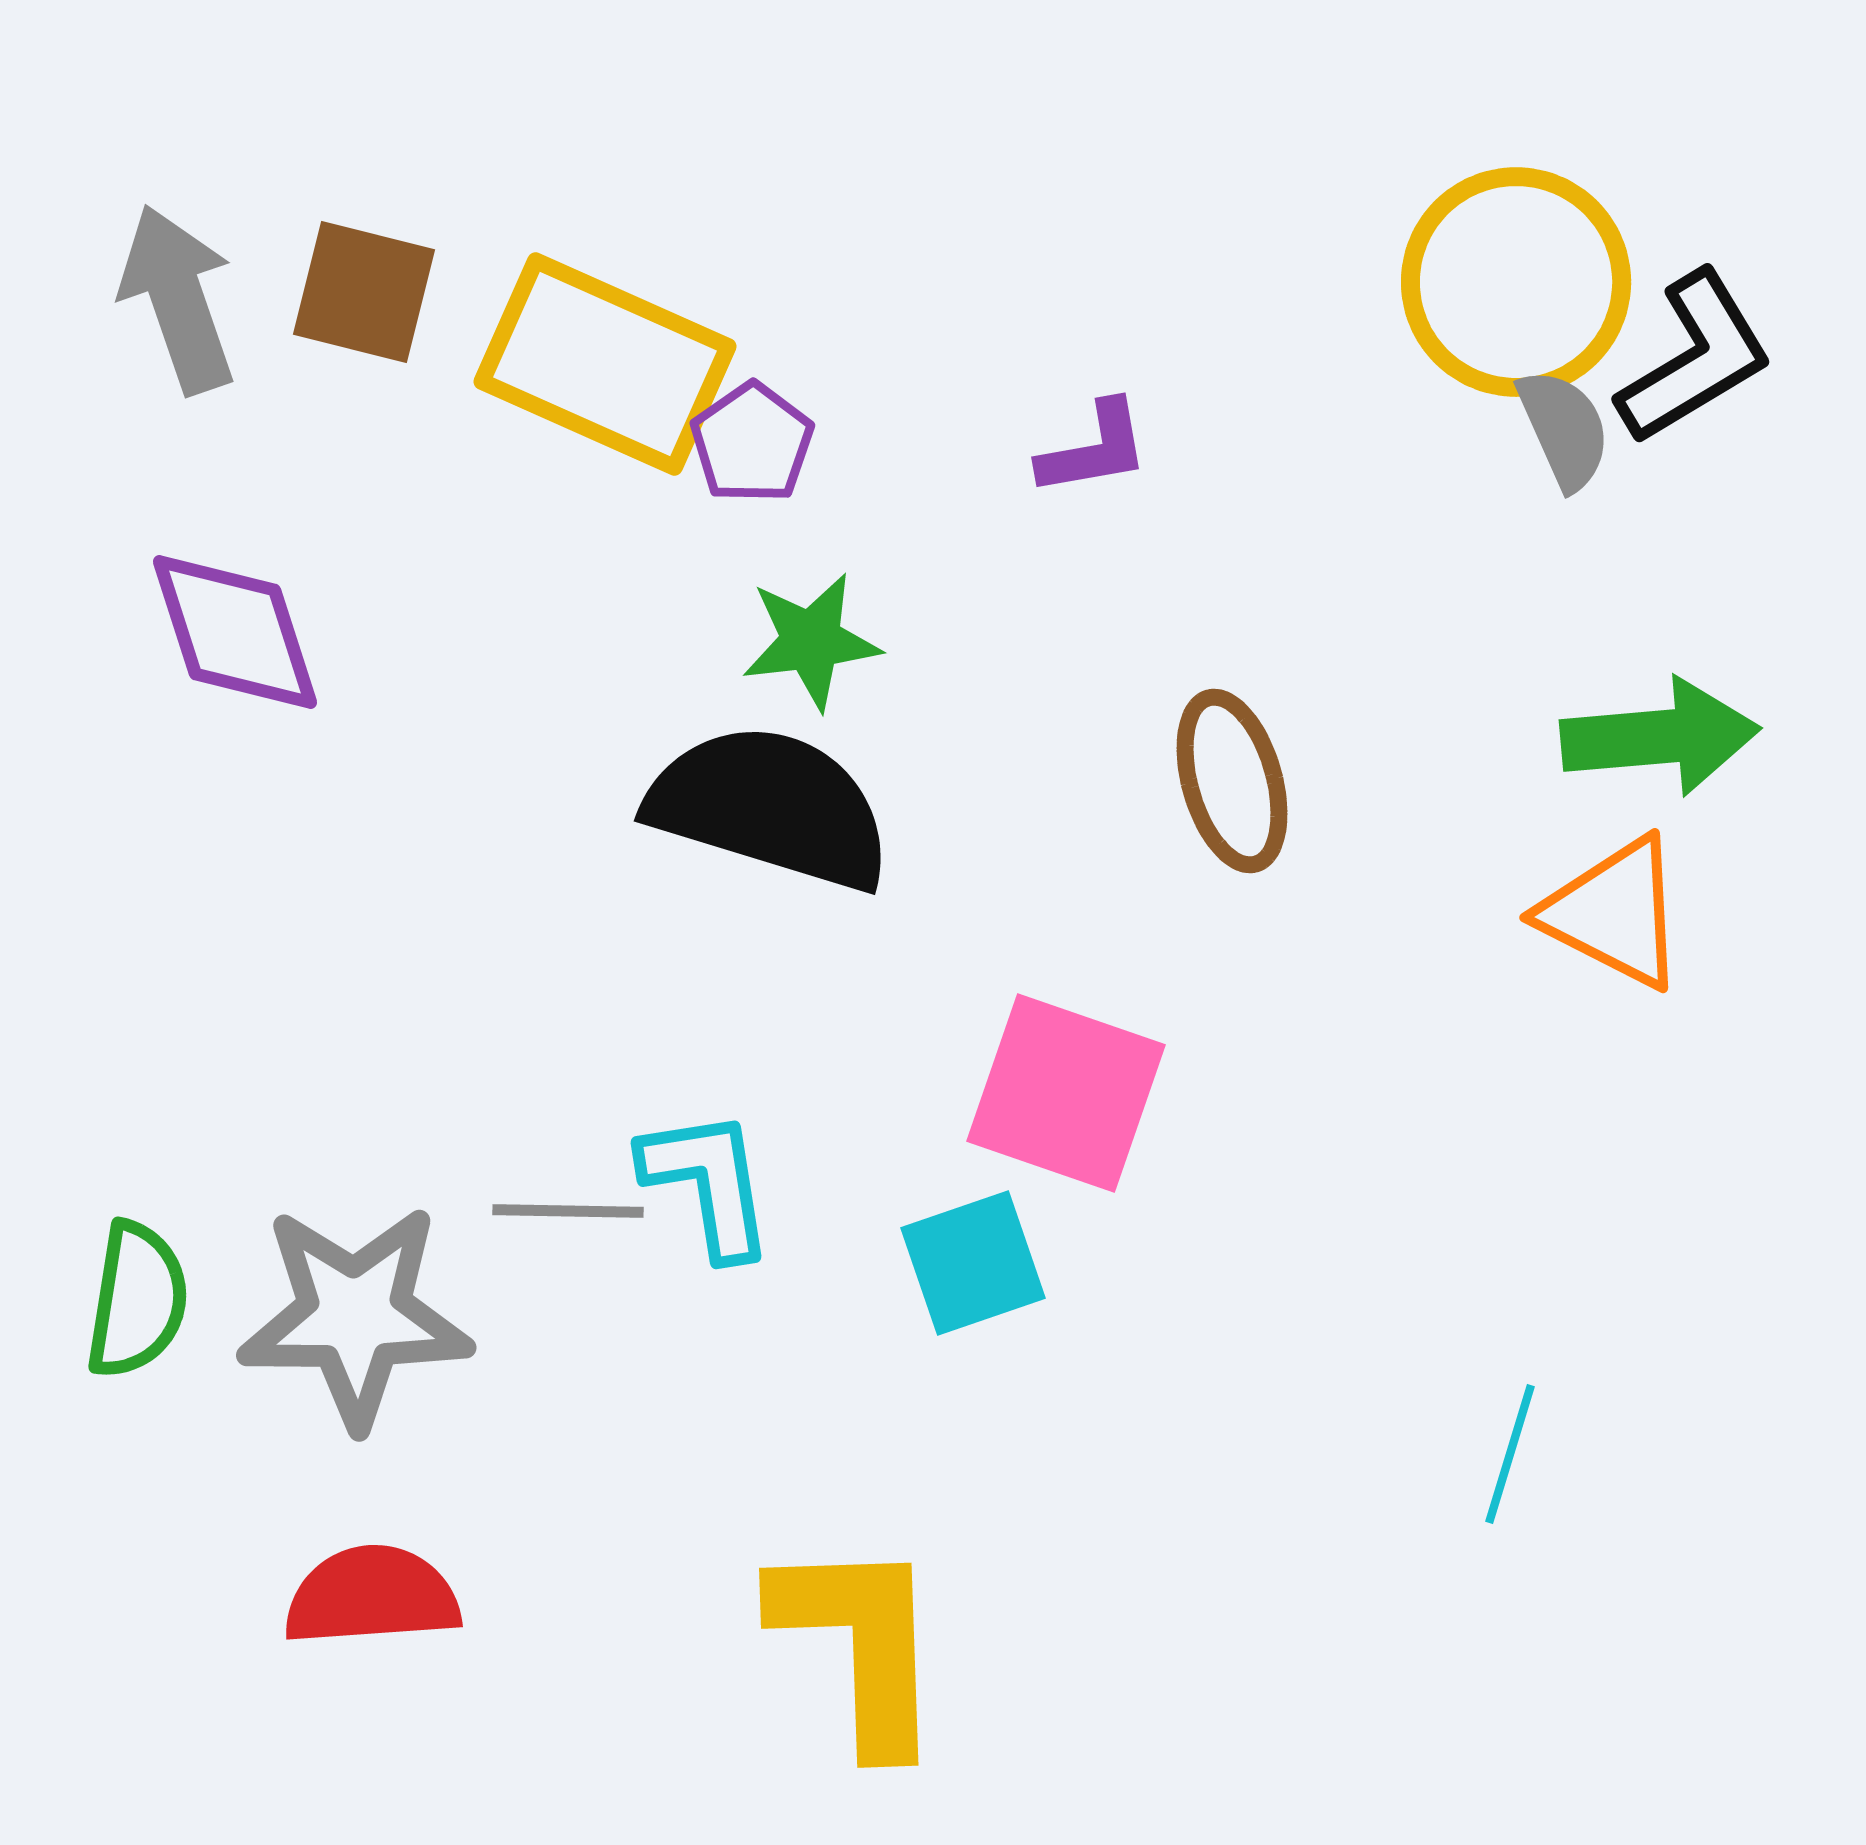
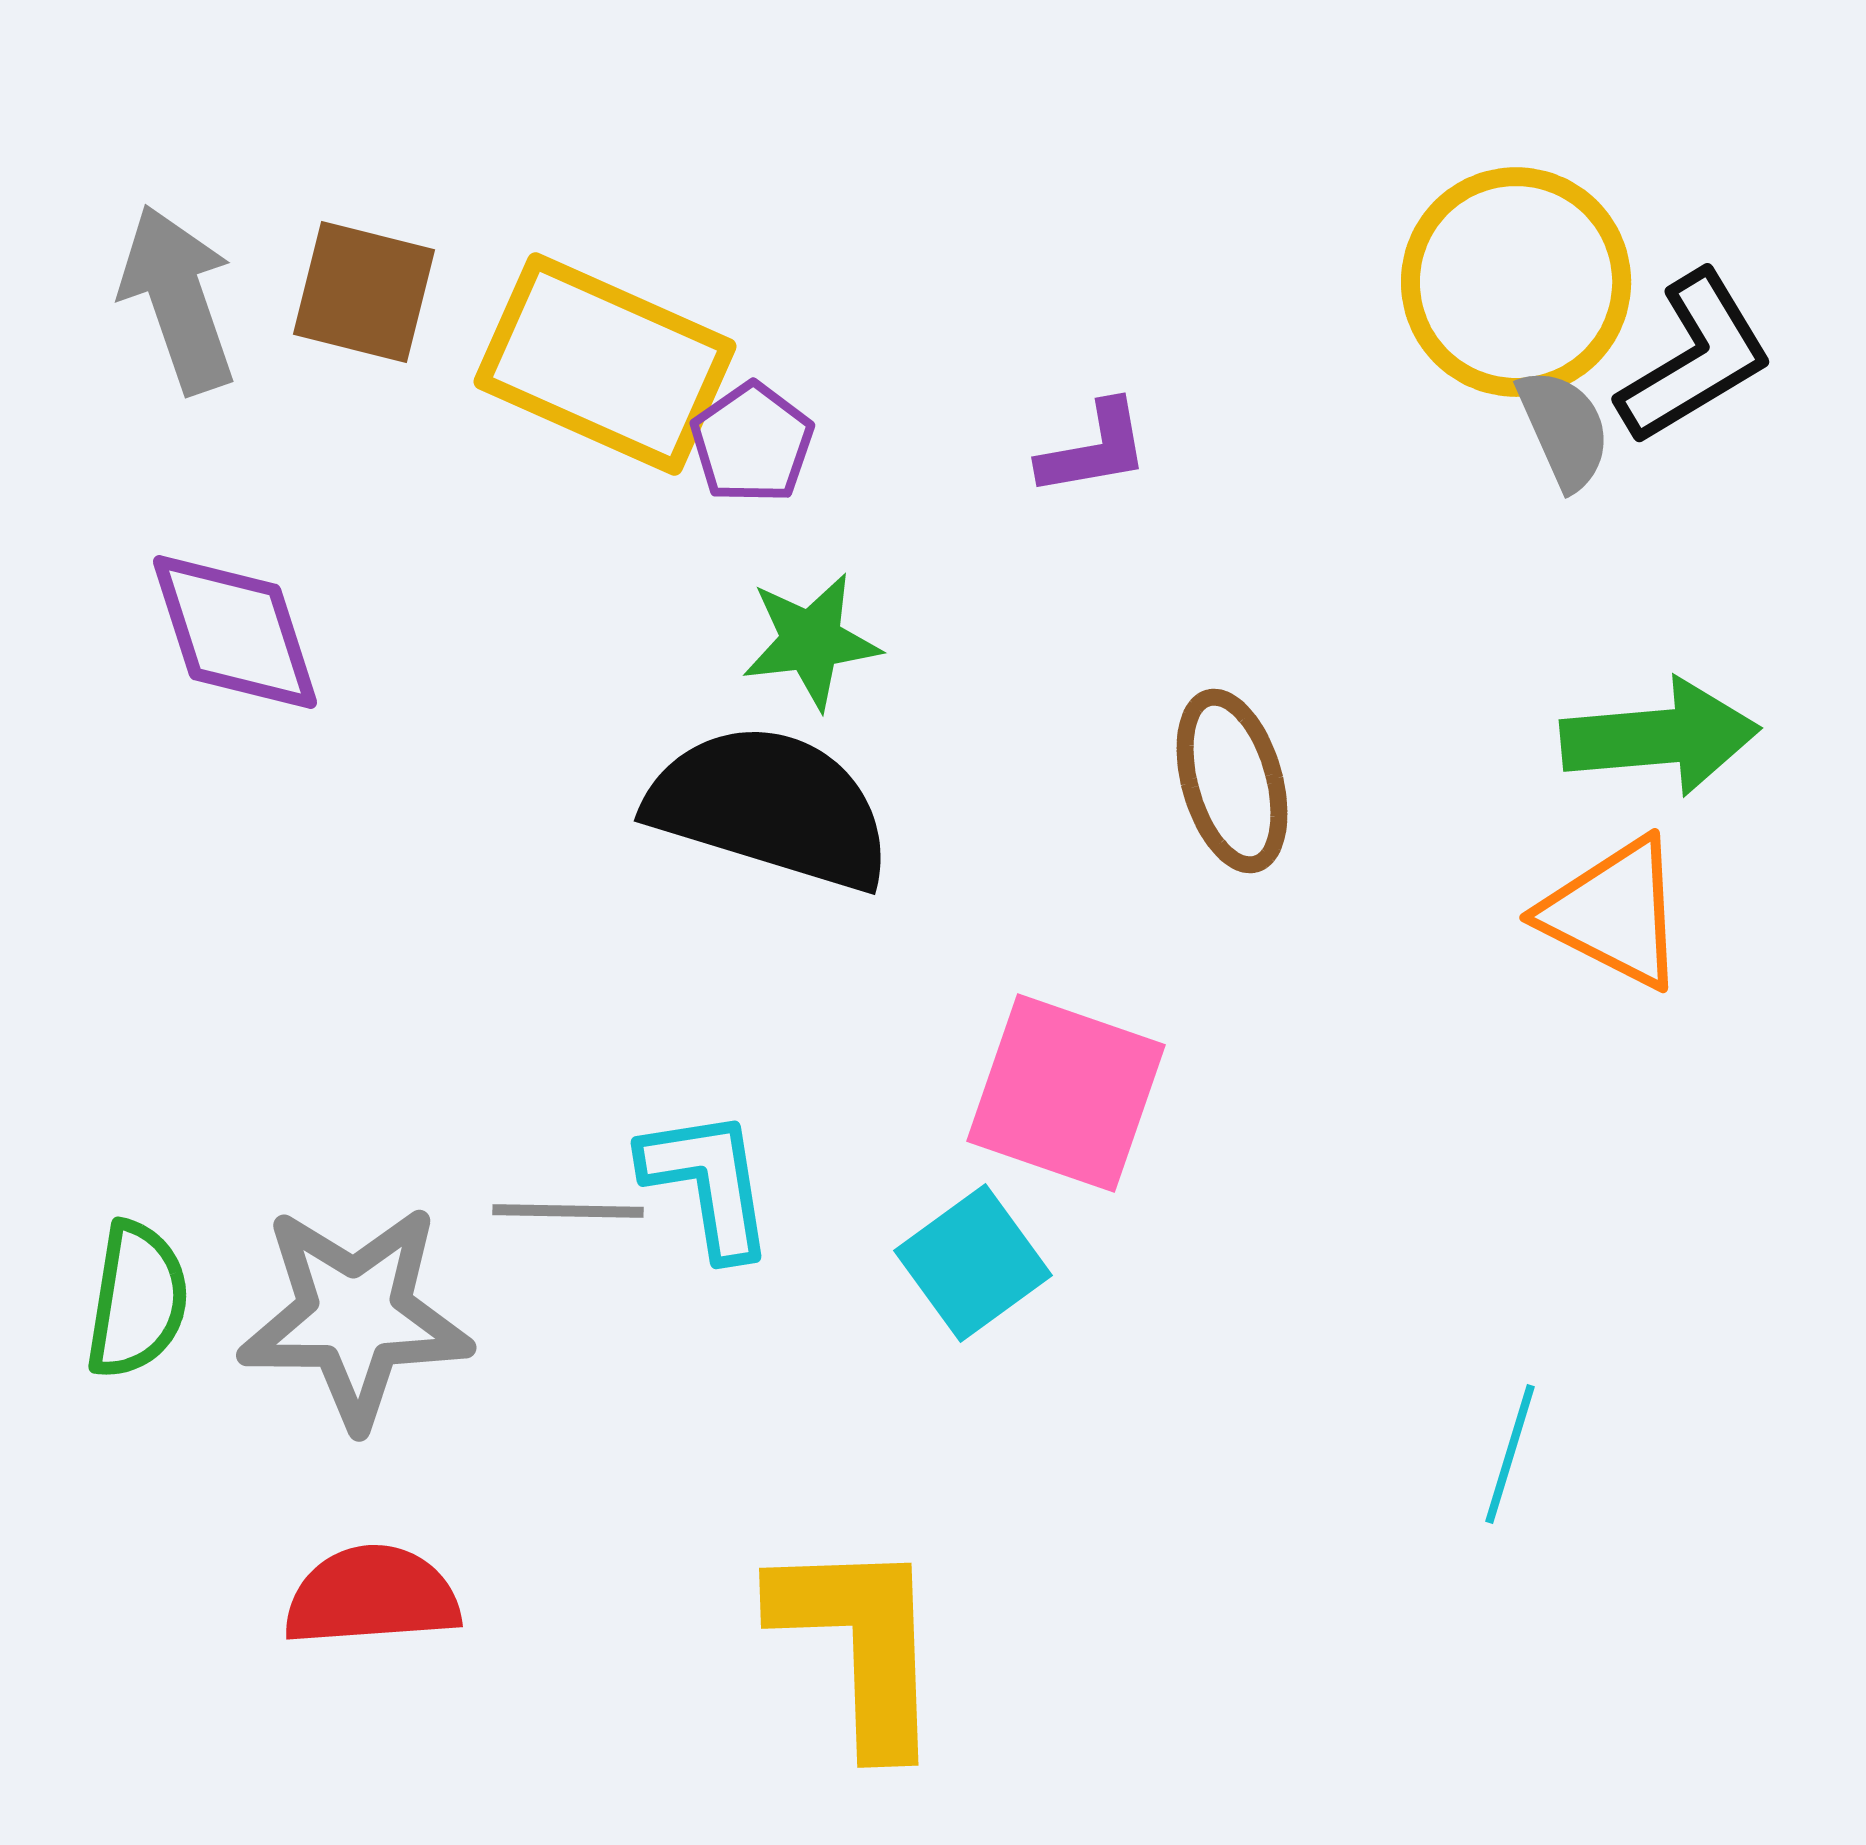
cyan square: rotated 17 degrees counterclockwise
